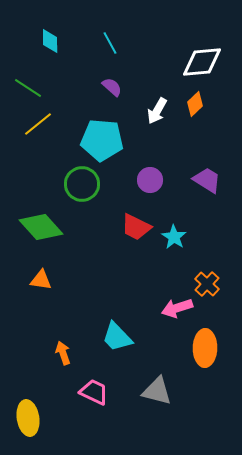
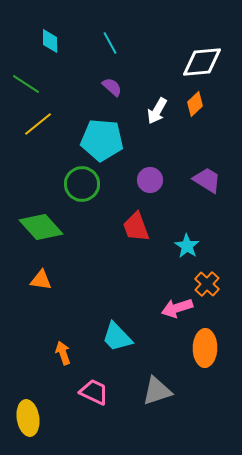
green line: moved 2 px left, 4 px up
red trapezoid: rotated 44 degrees clockwise
cyan star: moved 13 px right, 9 px down
gray triangle: rotated 32 degrees counterclockwise
